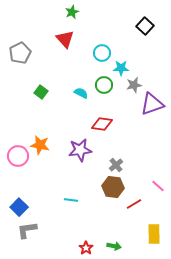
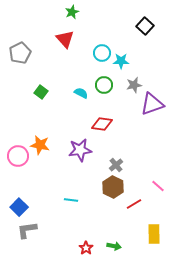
cyan star: moved 7 px up
brown hexagon: rotated 20 degrees clockwise
